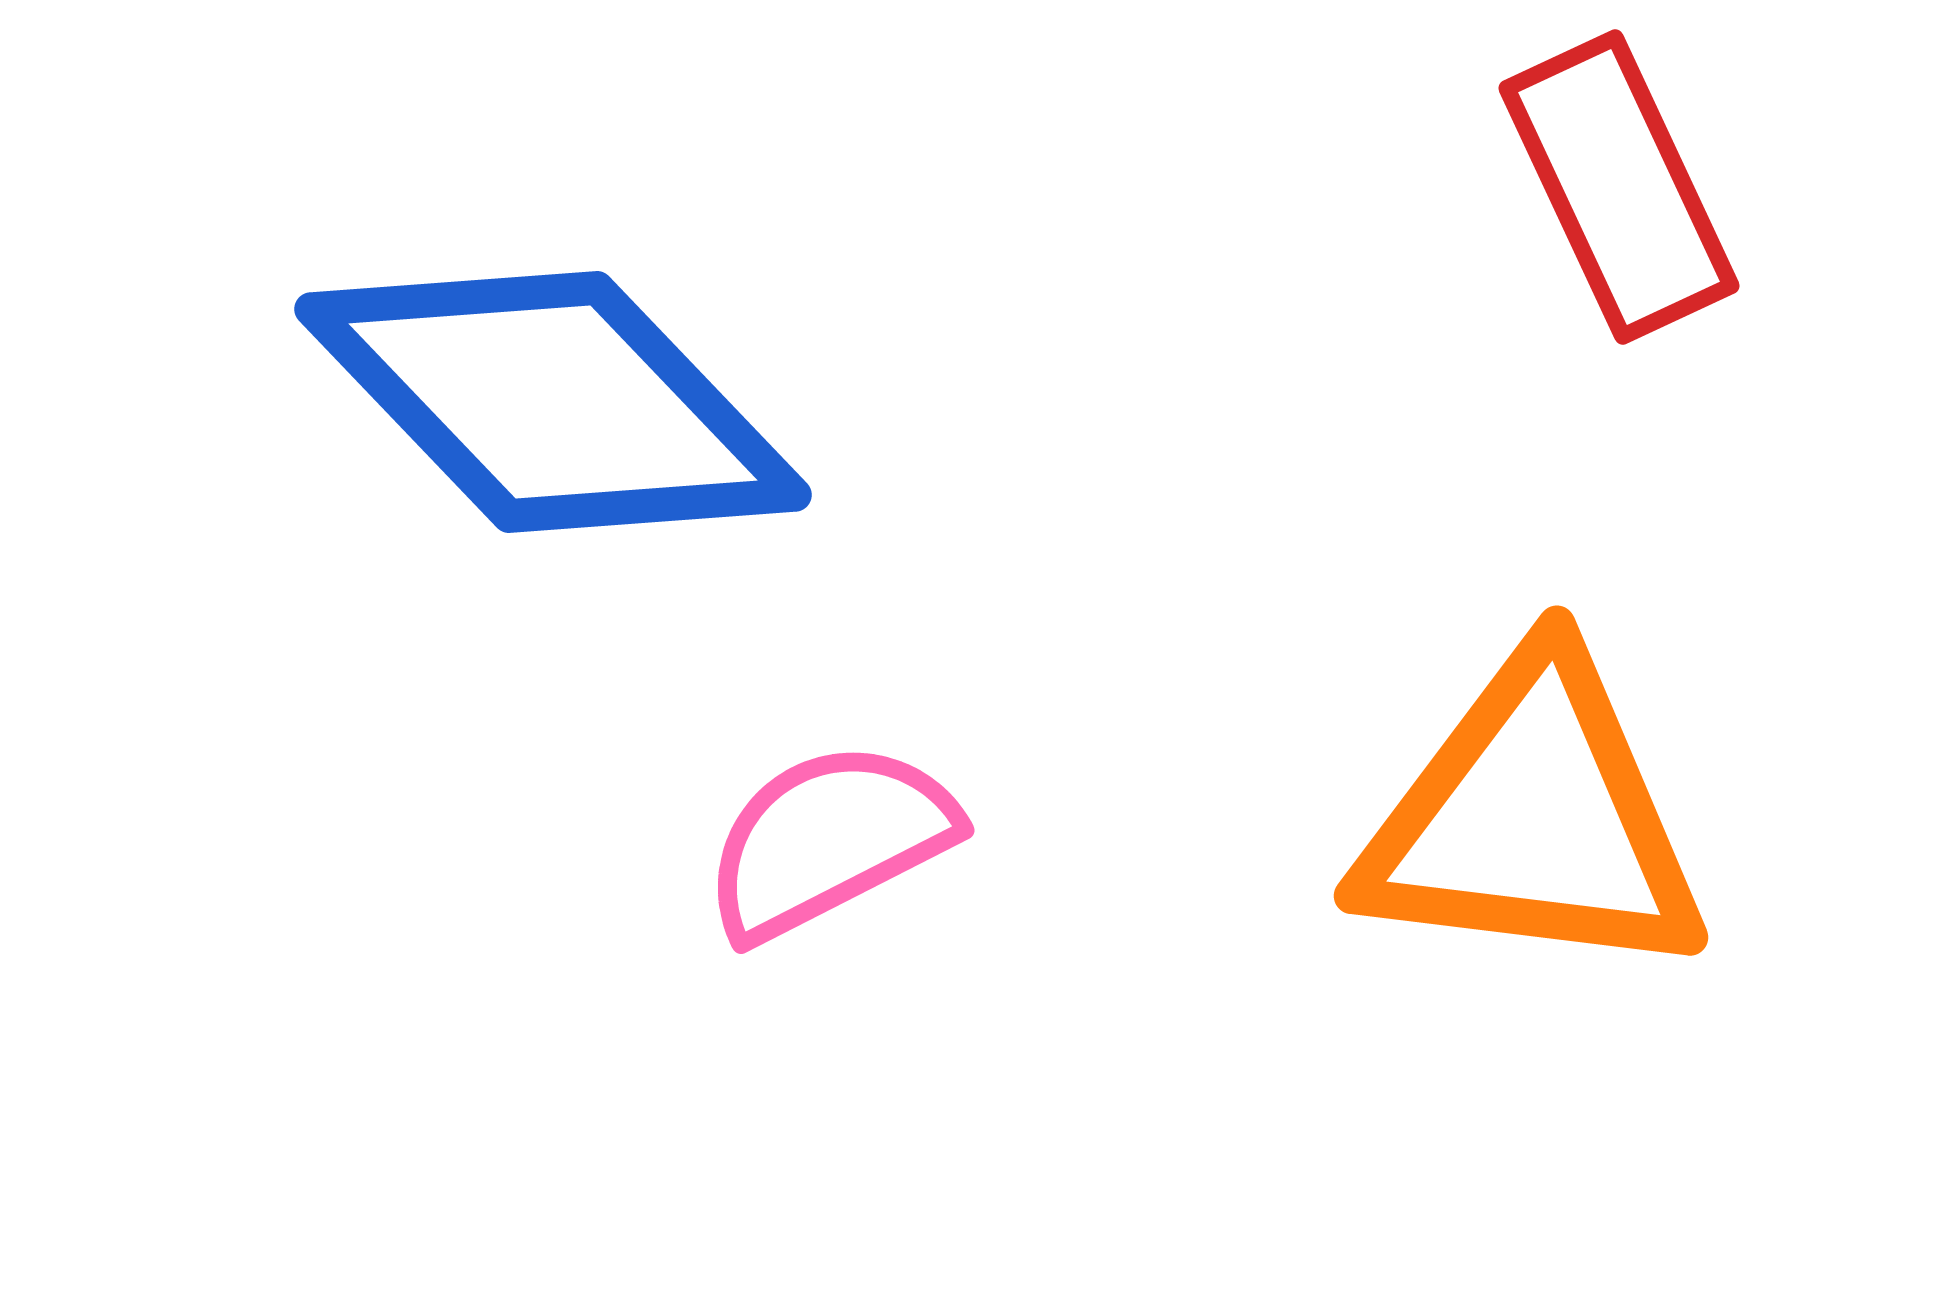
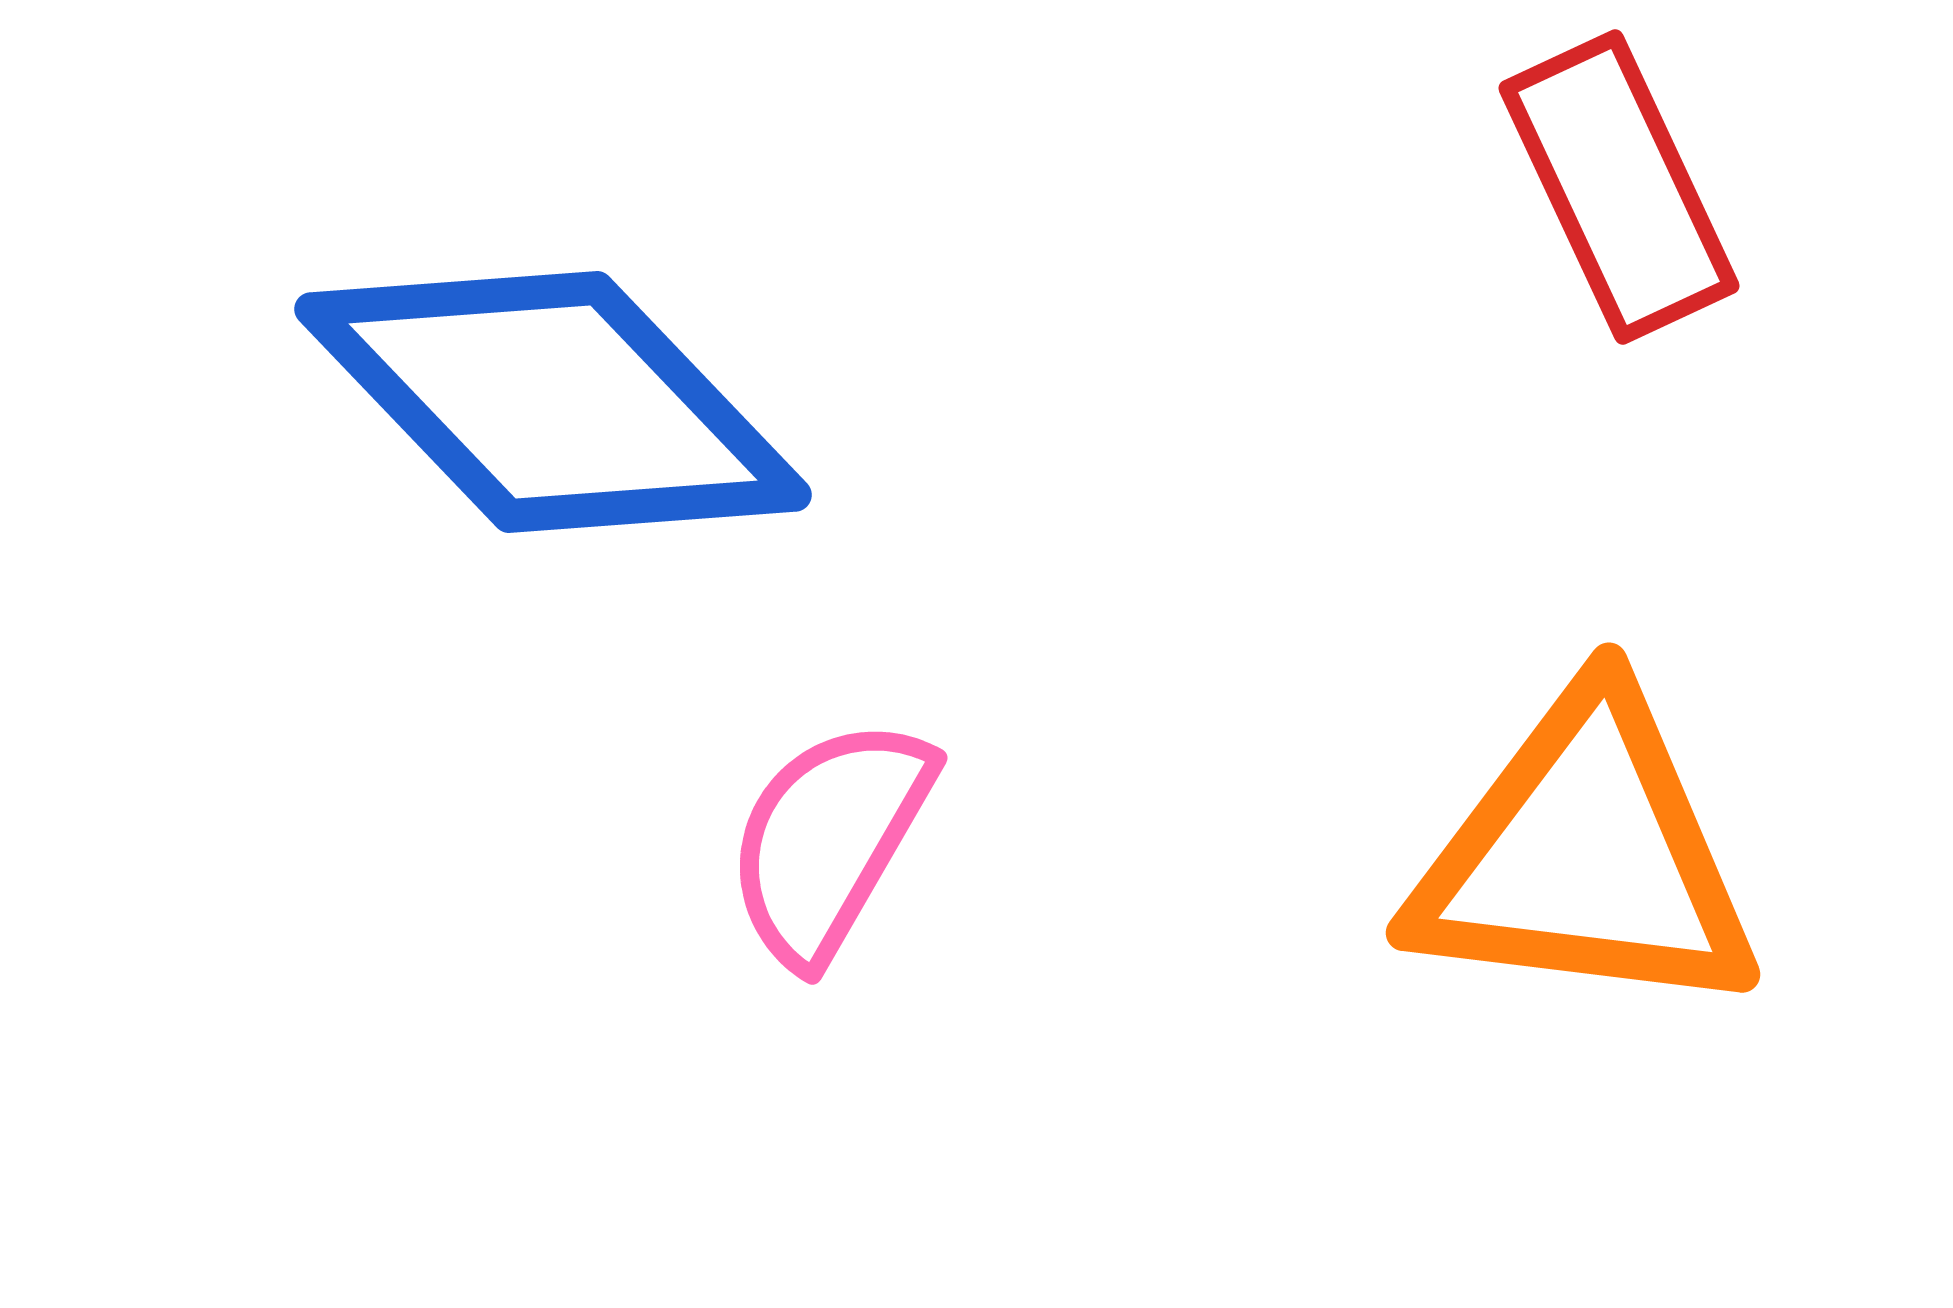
orange triangle: moved 52 px right, 37 px down
pink semicircle: rotated 33 degrees counterclockwise
